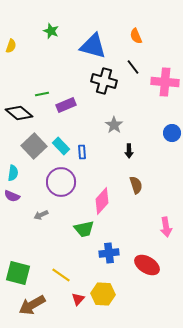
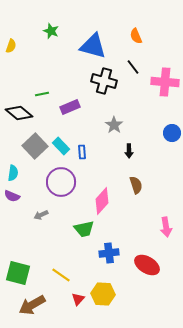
purple rectangle: moved 4 px right, 2 px down
gray square: moved 1 px right
